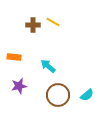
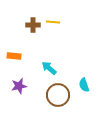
yellow line: rotated 24 degrees counterclockwise
orange rectangle: moved 1 px up
cyan arrow: moved 1 px right, 2 px down
cyan semicircle: moved 3 px left, 10 px up; rotated 112 degrees clockwise
